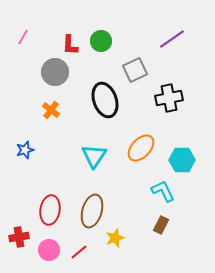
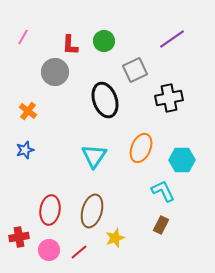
green circle: moved 3 px right
orange cross: moved 23 px left, 1 px down
orange ellipse: rotated 20 degrees counterclockwise
